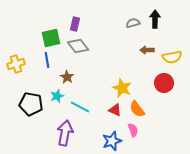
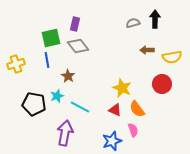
brown star: moved 1 px right, 1 px up
red circle: moved 2 px left, 1 px down
black pentagon: moved 3 px right
